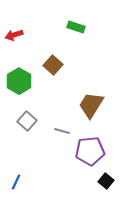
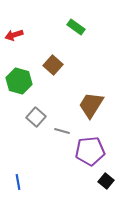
green rectangle: rotated 18 degrees clockwise
green hexagon: rotated 15 degrees counterclockwise
gray square: moved 9 px right, 4 px up
blue line: moved 2 px right; rotated 35 degrees counterclockwise
